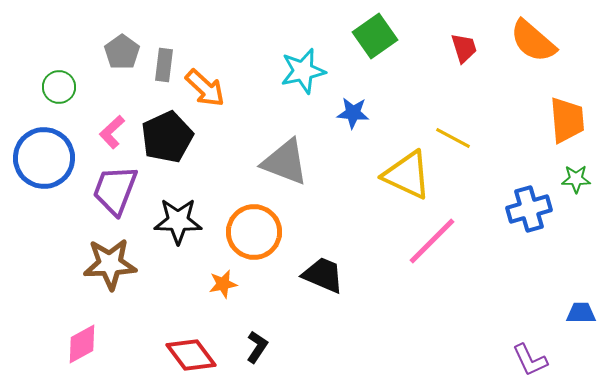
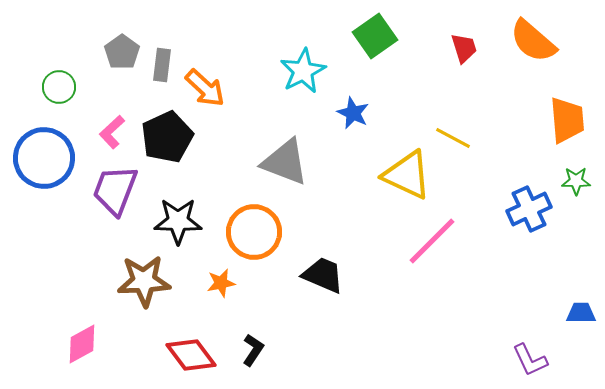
gray rectangle: moved 2 px left
cyan star: rotated 15 degrees counterclockwise
blue star: rotated 20 degrees clockwise
green star: moved 2 px down
blue cross: rotated 9 degrees counterclockwise
brown star: moved 34 px right, 17 px down
orange star: moved 2 px left, 1 px up
black L-shape: moved 4 px left, 3 px down
